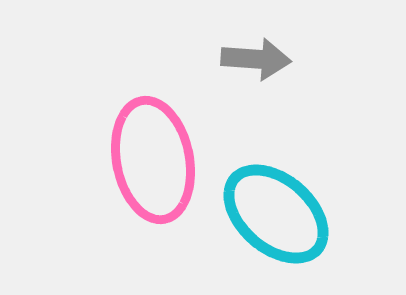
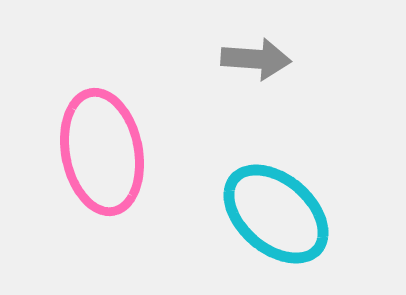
pink ellipse: moved 51 px left, 8 px up
